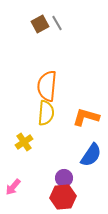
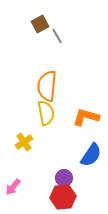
gray line: moved 13 px down
yellow semicircle: rotated 15 degrees counterclockwise
